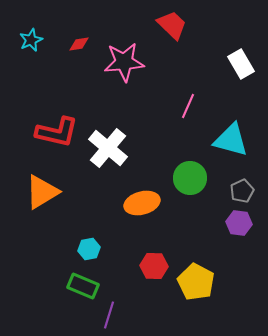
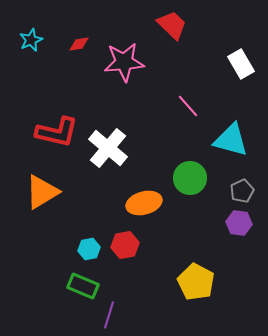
pink line: rotated 65 degrees counterclockwise
orange ellipse: moved 2 px right
red hexagon: moved 29 px left, 21 px up; rotated 12 degrees counterclockwise
